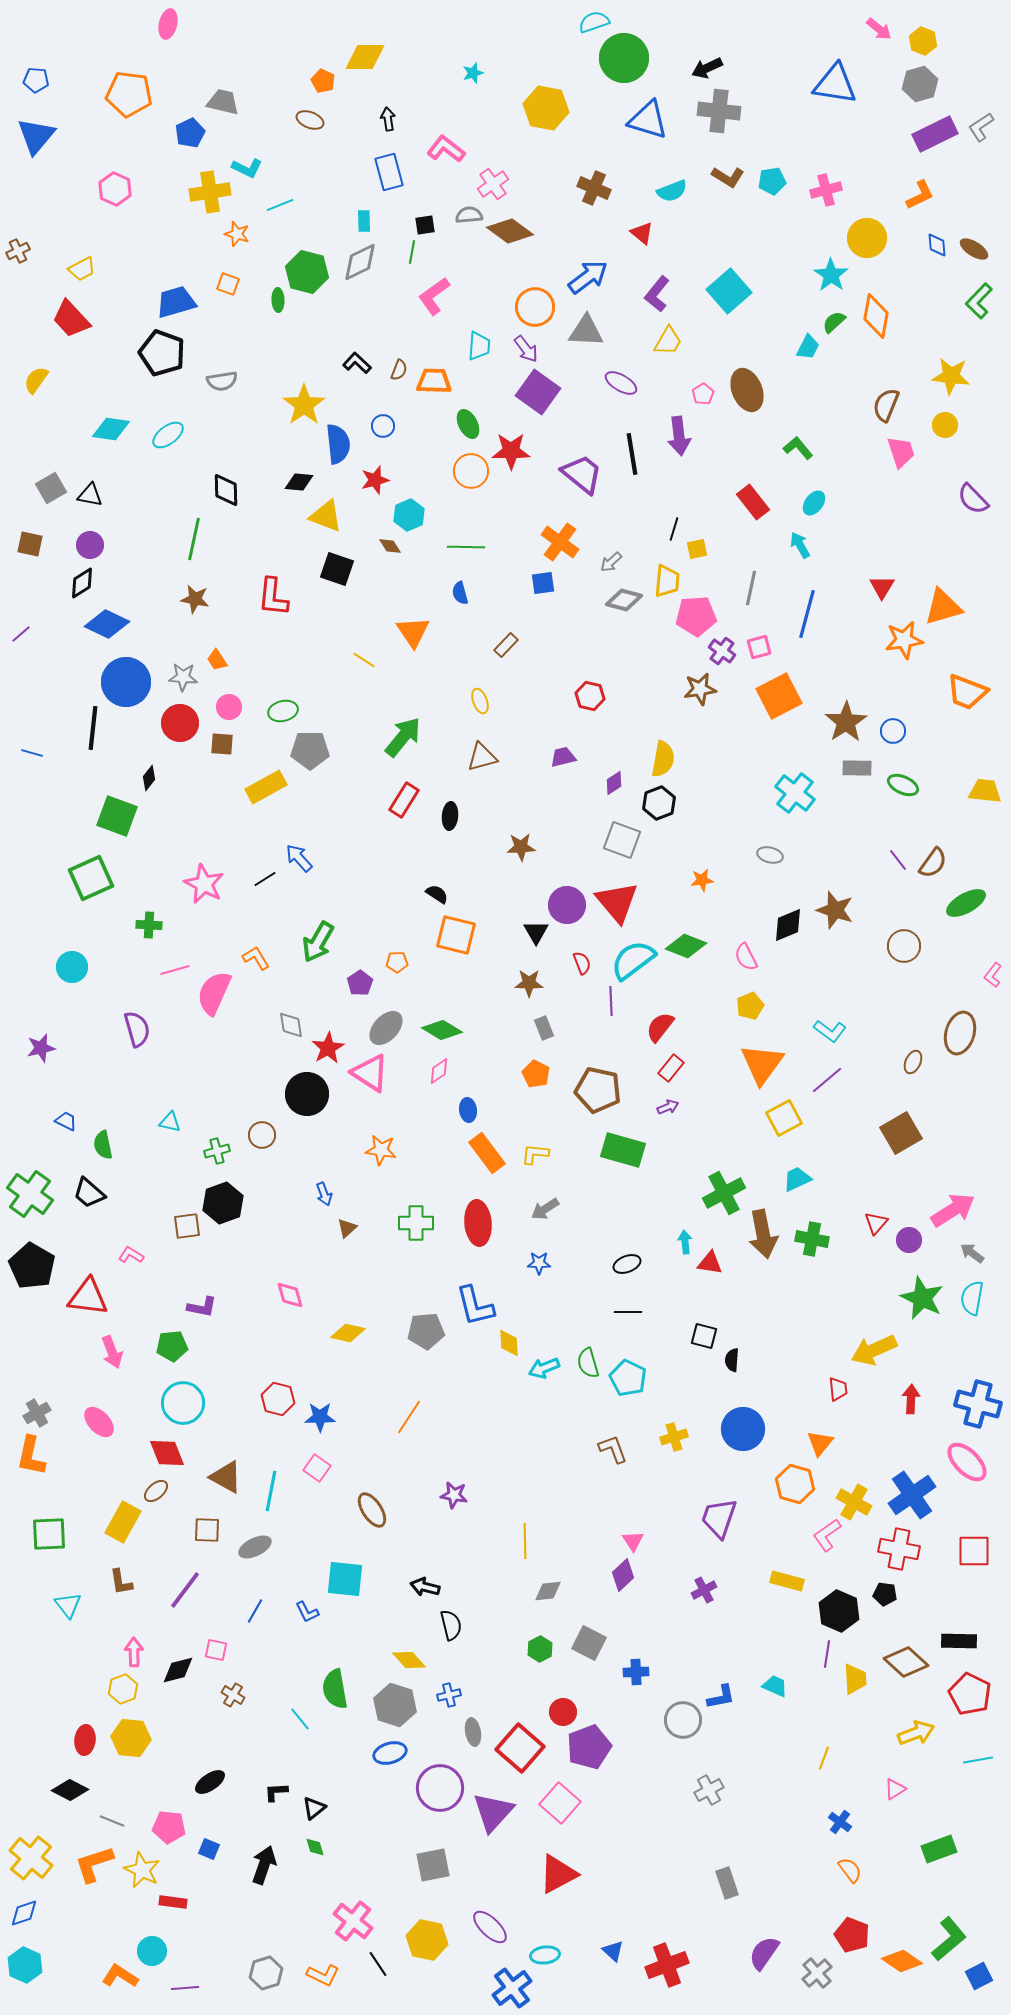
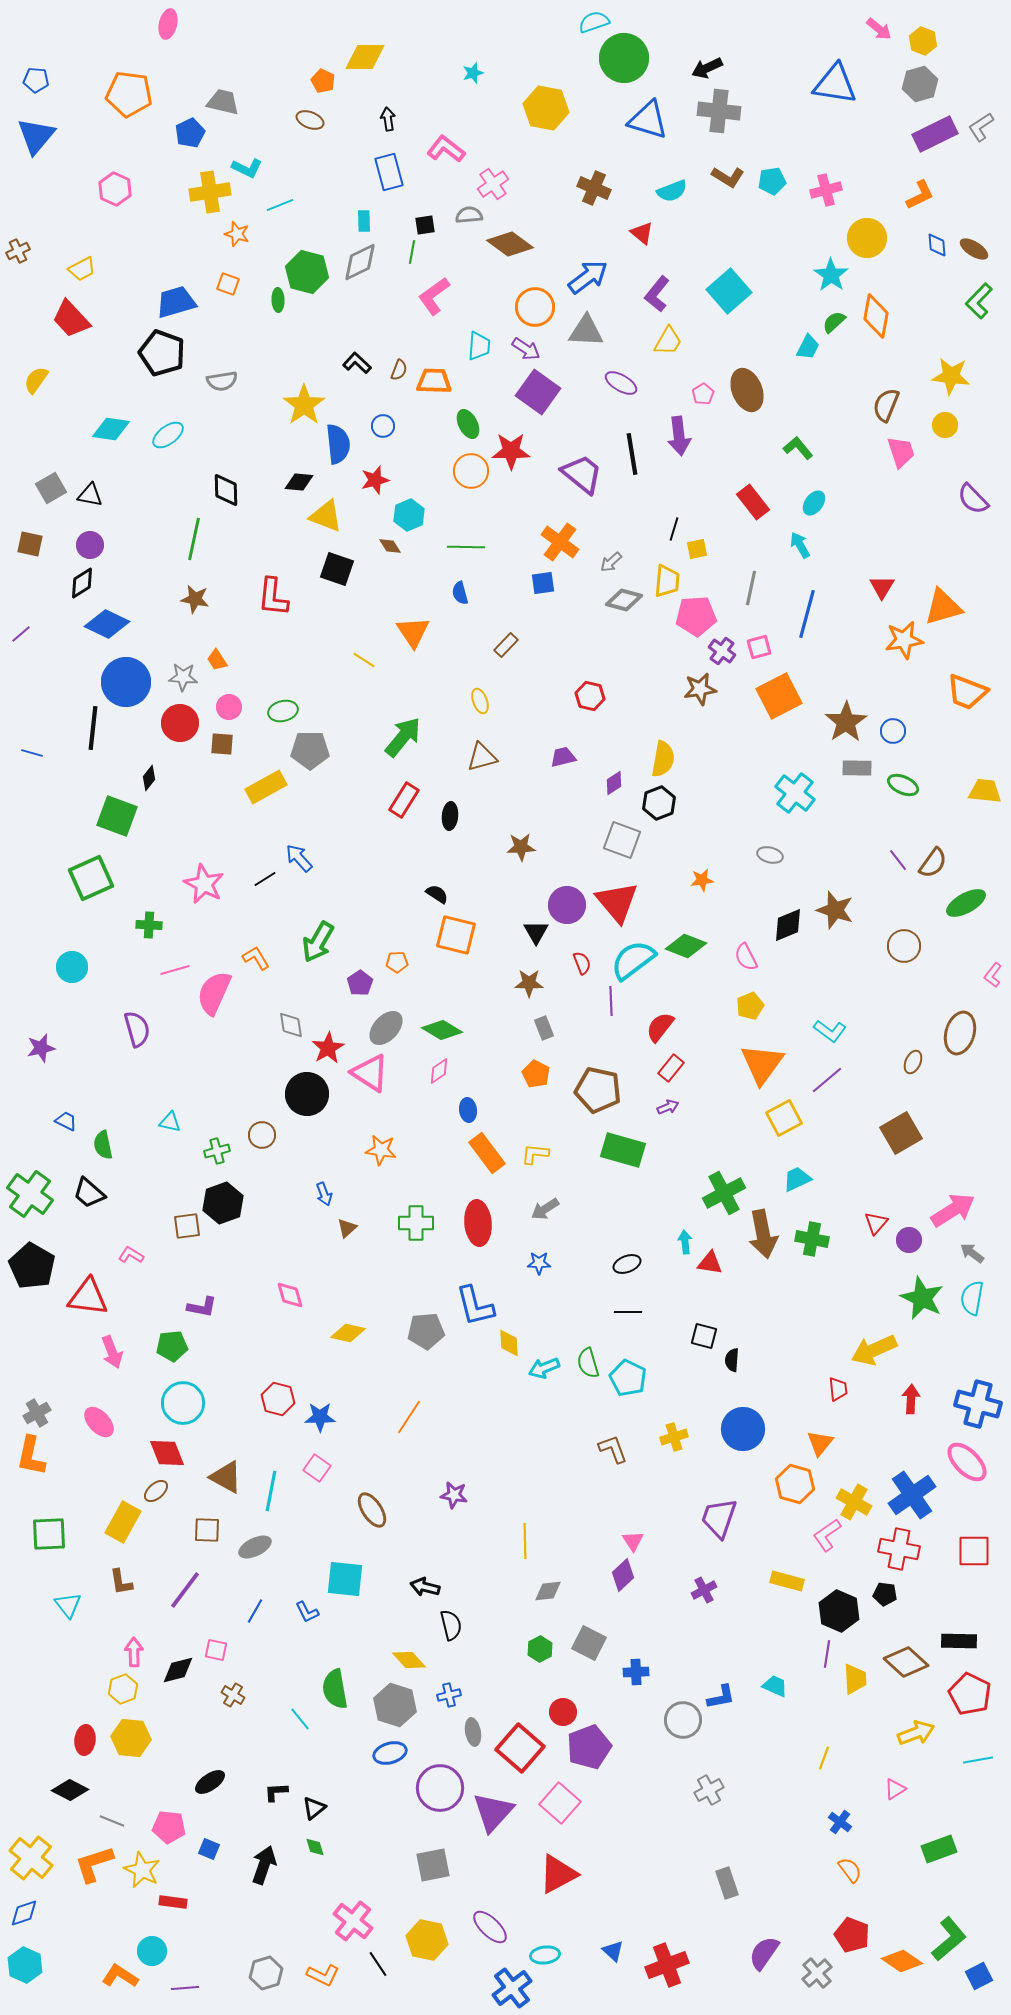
brown diamond at (510, 231): moved 13 px down
purple arrow at (526, 349): rotated 20 degrees counterclockwise
